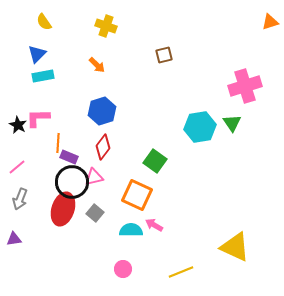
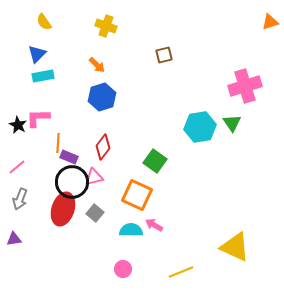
blue hexagon: moved 14 px up
